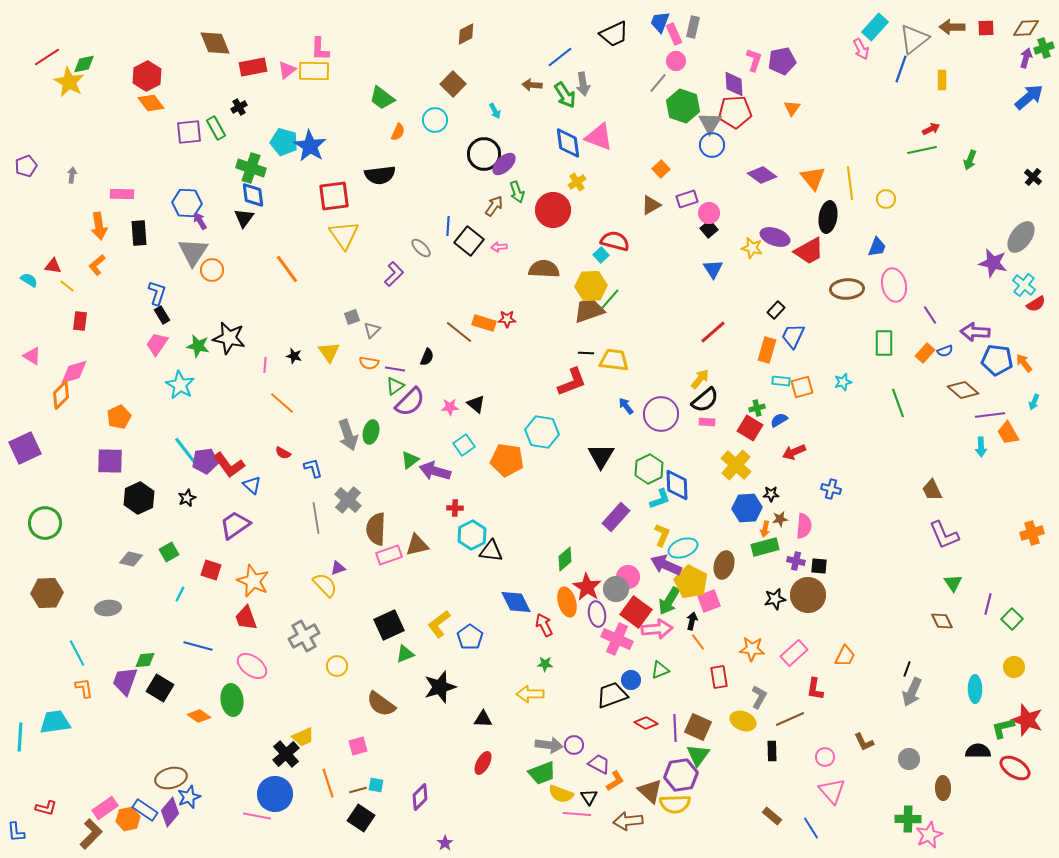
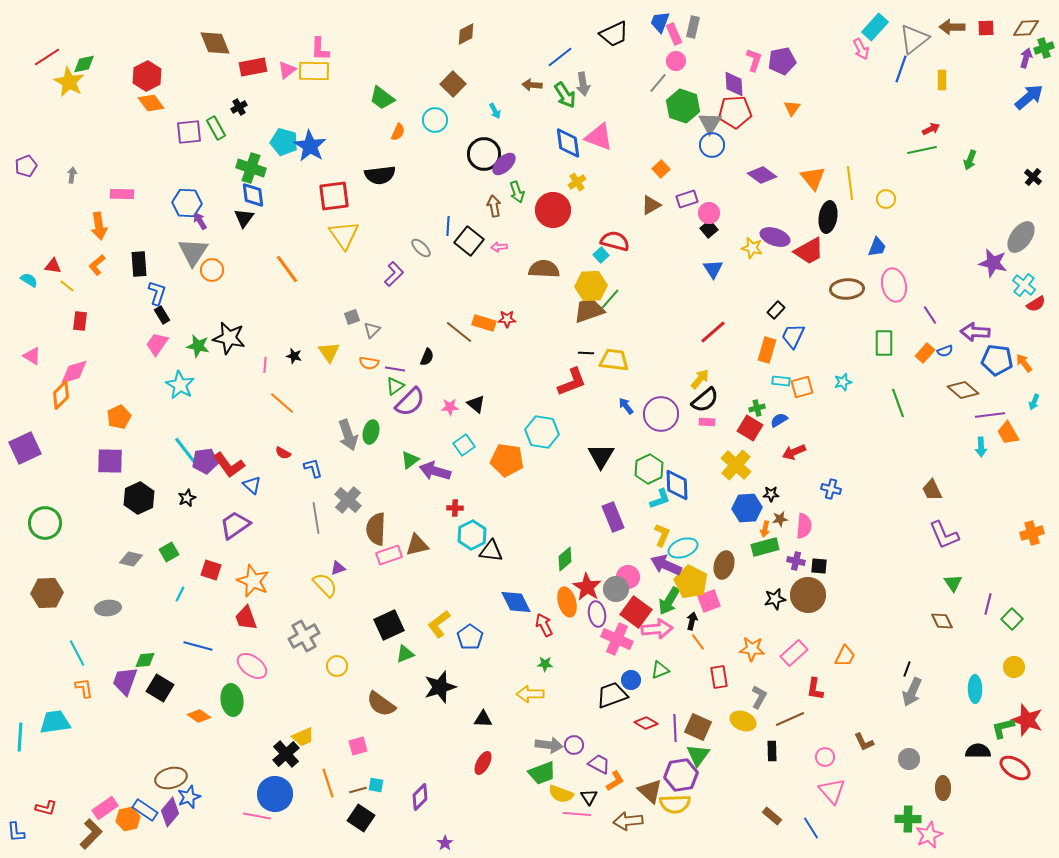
brown arrow at (494, 206): rotated 45 degrees counterclockwise
black rectangle at (139, 233): moved 31 px down
purple rectangle at (616, 517): moved 3 px left; rotated 64 degrees counterclockwise
